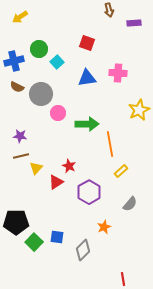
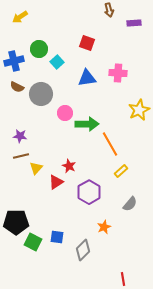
pink circle: moved 7 px right
orange line: rotated 20 degrees counterclockwise
green square: moved 1 px left; rotated 18 degrees counterclockwise
